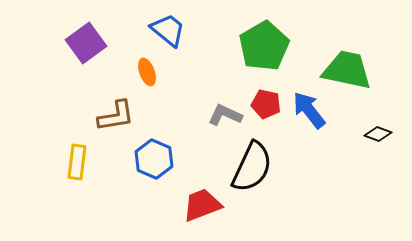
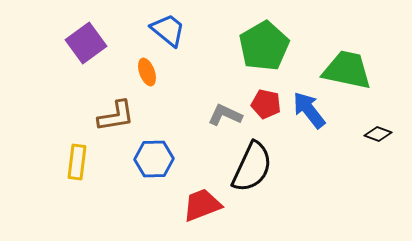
blue hexagon: rotated 24 degrees counterclockwise
